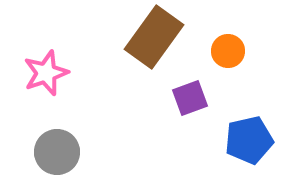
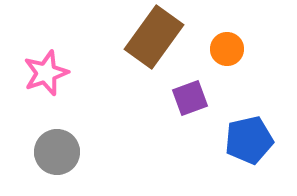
orange circle: moved 1 px left, 2 px up
